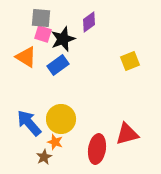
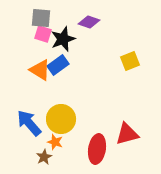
purple diamond: rotated 55 degrees clockwise
orange triangle: moved 14 px right, 13 px down
